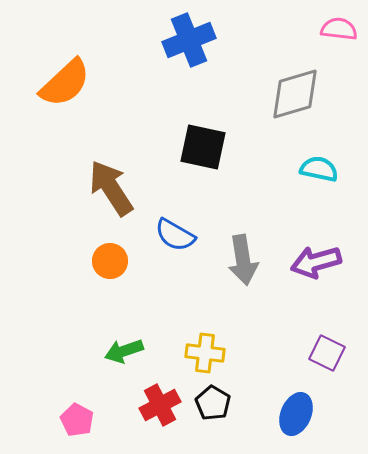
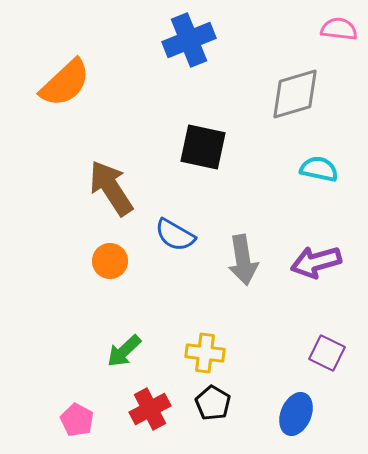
green arrow: rotated 24 degrees counterclockwise
red cross: moved 10 px left, 4 px down
